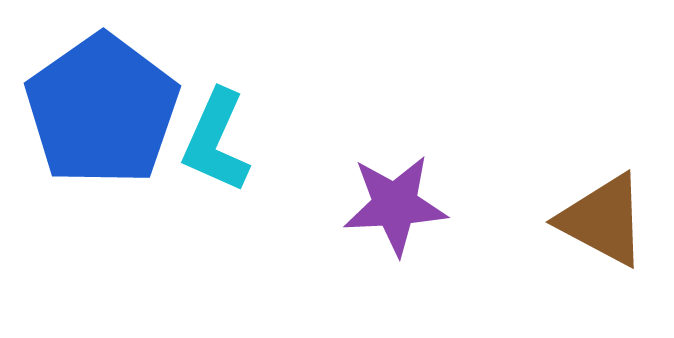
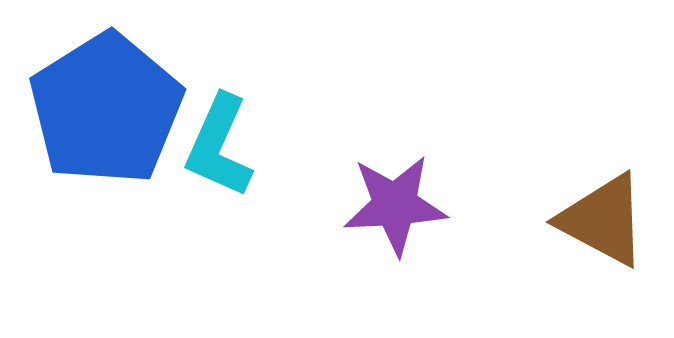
blue pentagon: moved 4 px right, 1 px up; rotated 3 degrees clockwise
cyan L-shape: moved 3 px right, 5 px down
